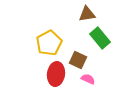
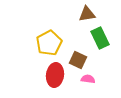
green rectangle: rotated 15 degrees clockwise
red ellipse: moved 1 px left, 1 px down
pink semicircle: rotated 16 degrees counterclockwise
